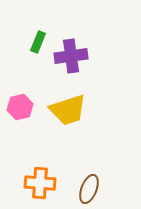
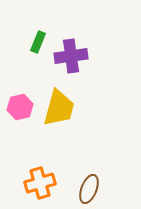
yellow trapezoid: moved 9 px left, 2 px up; rotated 57 degrees counterclockwise
orange cross: rotated 20 degrees counterclockwise
